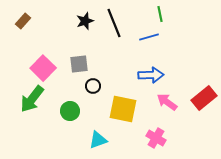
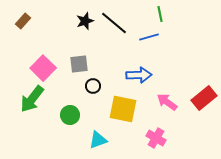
black line: rotated 28 degrees counterclockwise
blue arrow: moved 12 px left
green circle: moved 4 px down
